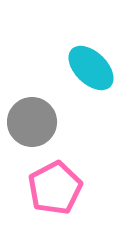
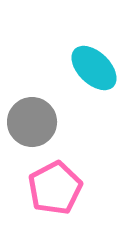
cyan ellipse: moved 3 px right
